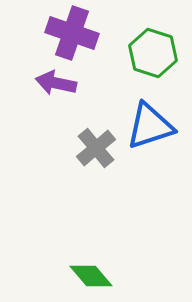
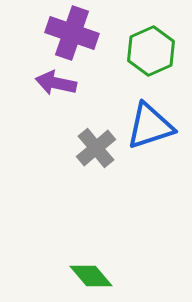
green hexagon: moved 2 px left, 2 px up; rotated 18 degrees clockwise
